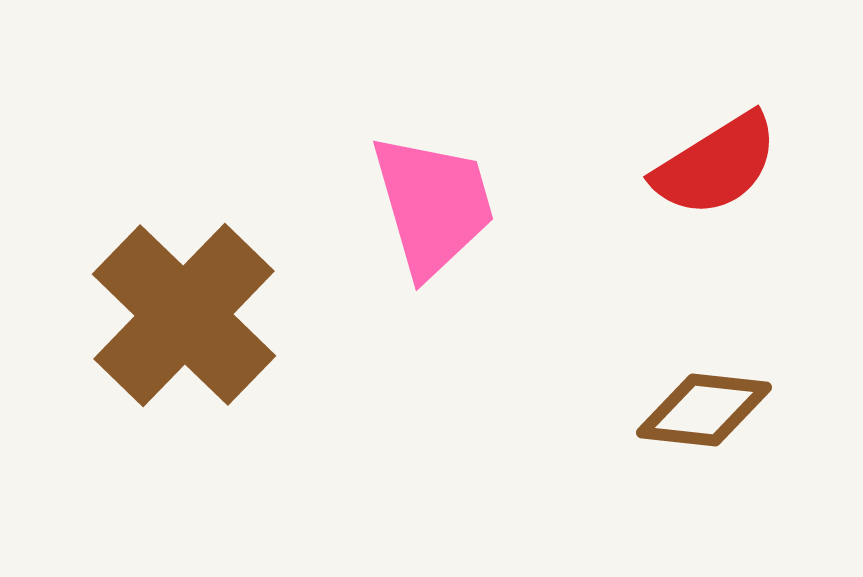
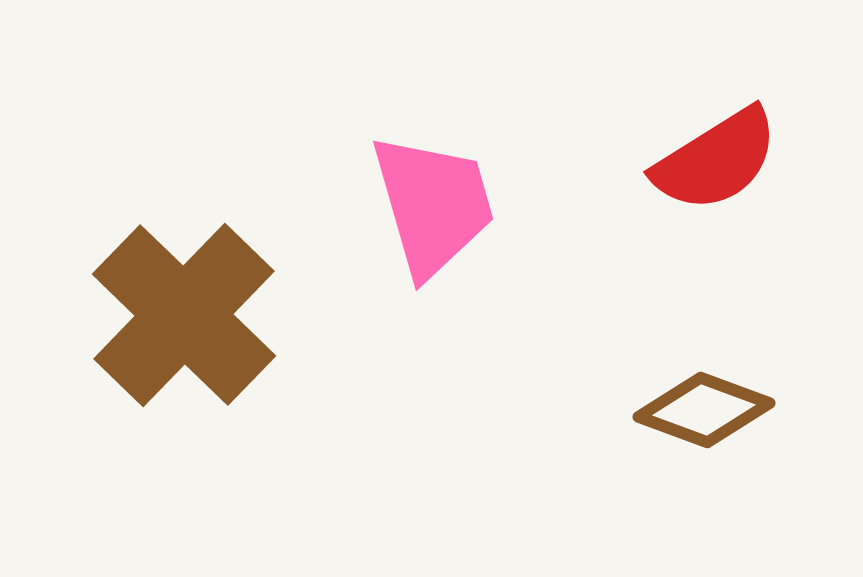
red semicircle: moved 5 px up
brown diamond: rotated 14 degrees clockwise
